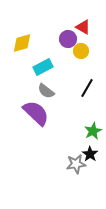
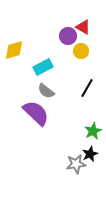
purple circle: moved 3 px up
yellow diamond: moved 8 px left, 7 px down
black star: rotated 14 degrees clockwise
